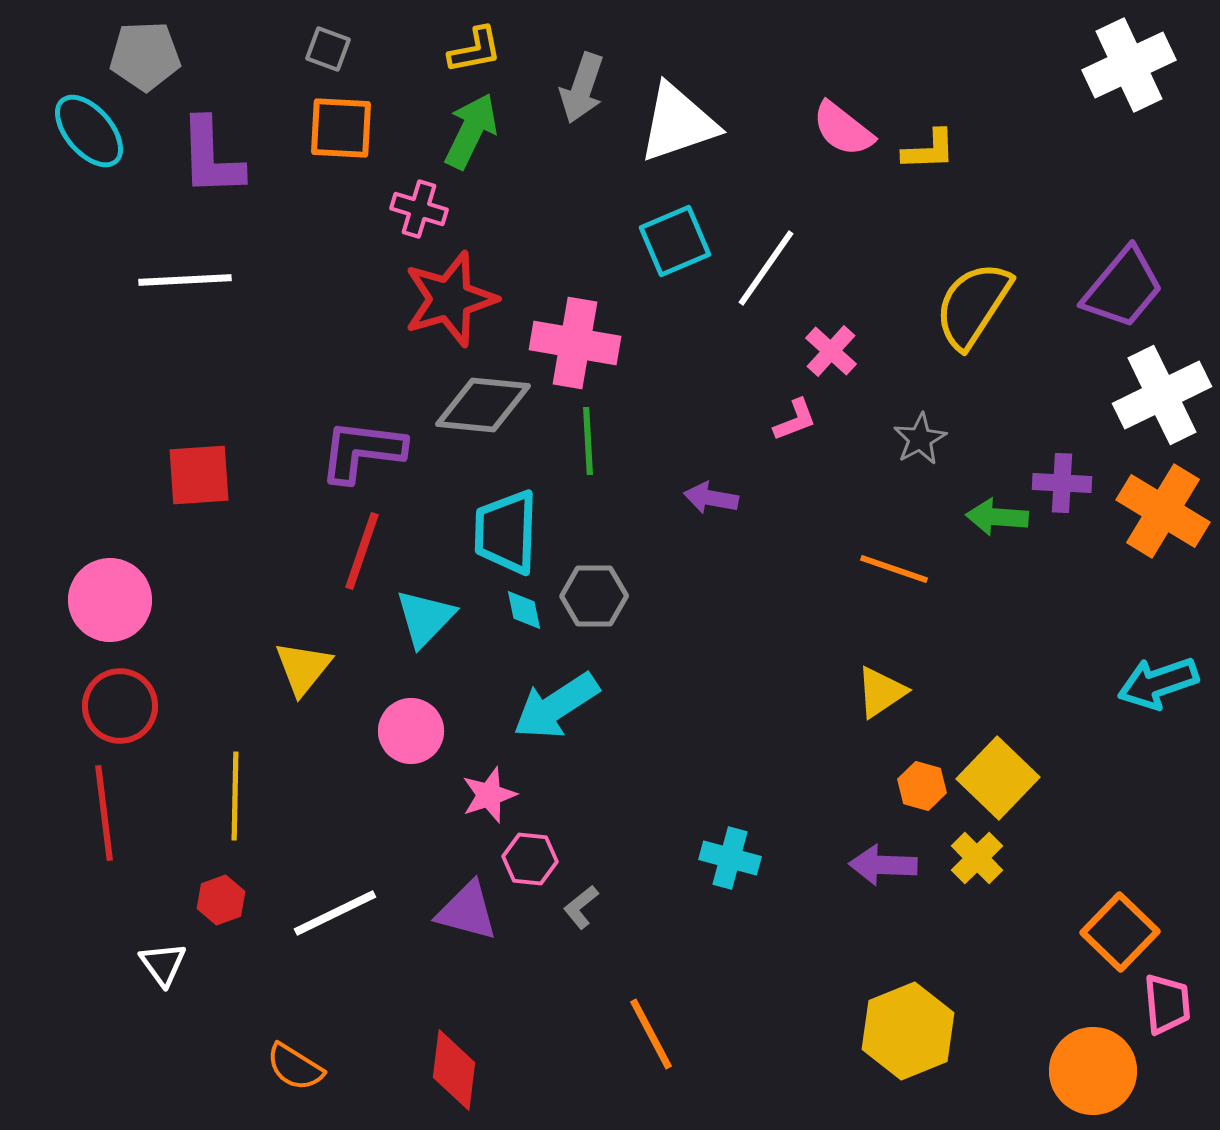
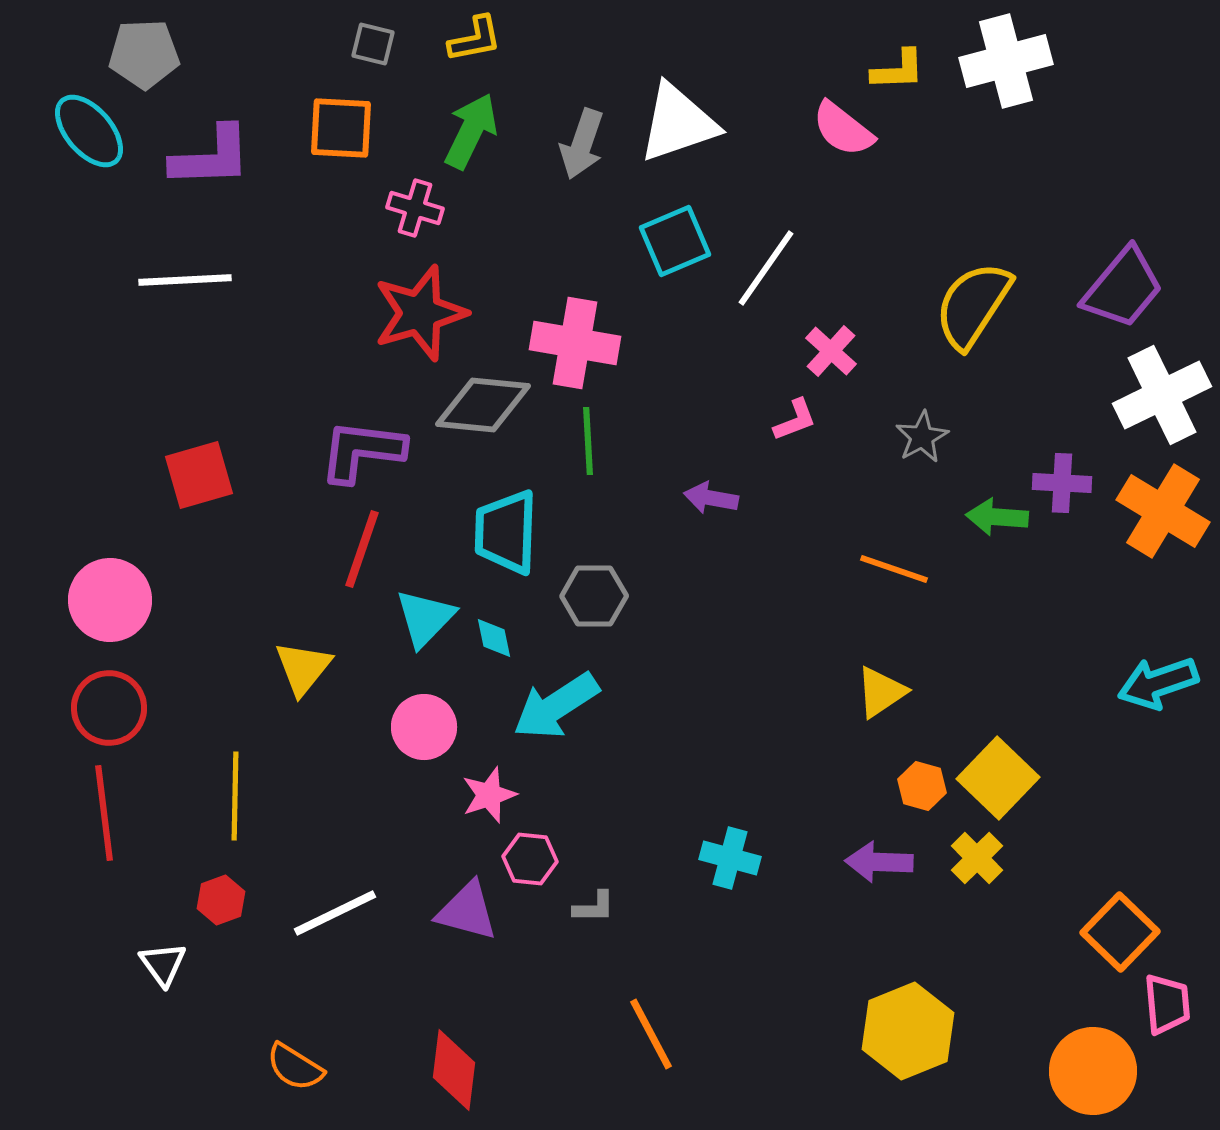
gray square at (328, 49): moved 45 px right, 5 px up; rotated 6 degrees counterclockwise
yellow L-shape at (475, 50): moved 11 px up
gray pentagon at (145, 56): moved 1 px left, 2 px up
white cross at (1129, 65): moved 123 px left, 4 px up; rotated 10 degrees clockwise
gray arrow at (582, 88): moved 56 px down
yellow L-shape at (929, 150): moved 31 px left, 80 px up
purple L-shape at (211, 157): rotated 90 degrees counterclockwise
pink cross at (419, 209): moved 4 px left, 1 px up
red star at (450, 299): moved 30 px left, 14 px down
gray star at (920, 439): moved 2 px right, 2 px up
red square at (199, 475): rotated 12 degrees counterclockwise
red line at (362, 551): moved 2 px up
cyan diamond at (524, 610): moved 30 px left, 28 px down
red circle at (120, 706): moved 11 px left, 2 px down
pink circle at (411, 731): moved 13 px right, 4 px up
purple arrow at (883, 865): moved 4 px left, 3 px up
gray L-shape at (581, 907): moved 13 px right; rotated 141 degrees counterclockwise
